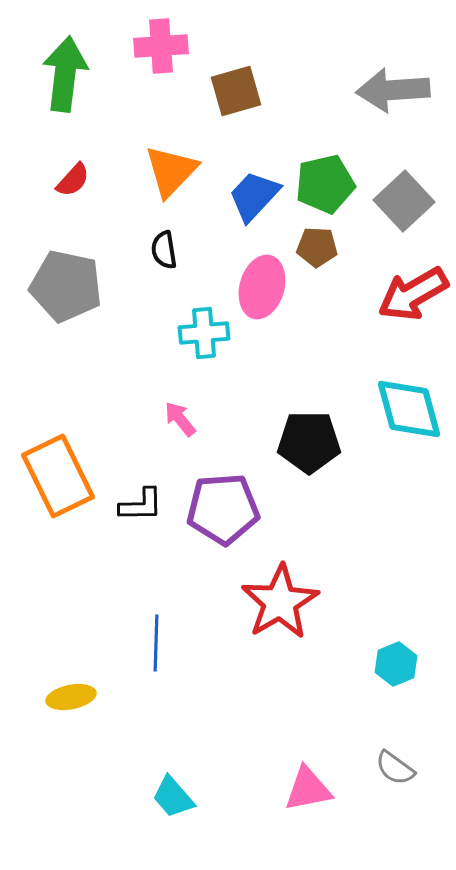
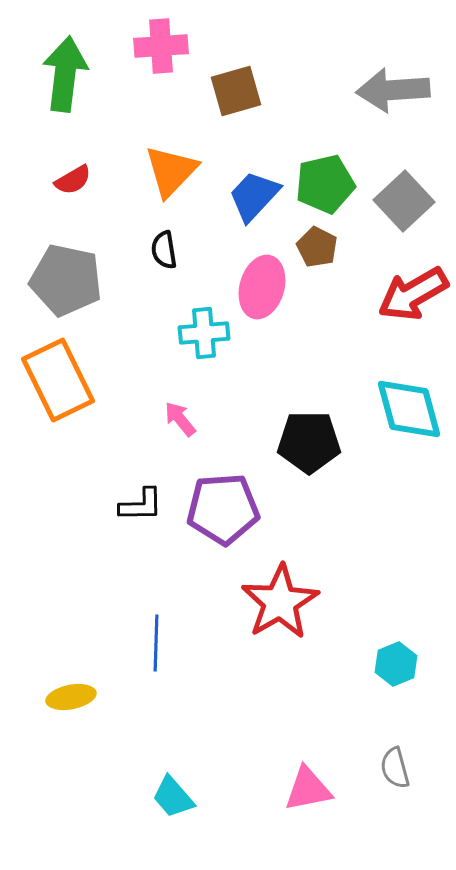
red semicircle: rotated 18 degrees clockwise
brown pentagon: rotated 24 degrees clockwise
gray pentagon: moved 6 px up
orange rectangle: moved 96 px up
gray semicircle: rotated 39 degrees clockwise
